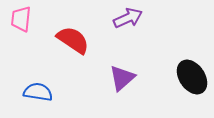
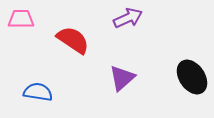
pink trapezoid: rotated 84 degrees clockwise
